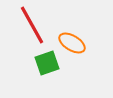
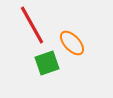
orange ellipse: rotated 16 degrees clockwise
